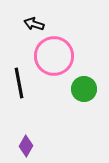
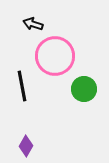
black arrow: moved 1 px left
pink circle: moved 1 px right
black line: moved 3 px right, 3 px down
